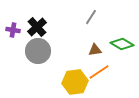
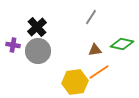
purple cross: moved 15 px down
green diamond: rotated 20 degrees counterclockwise
